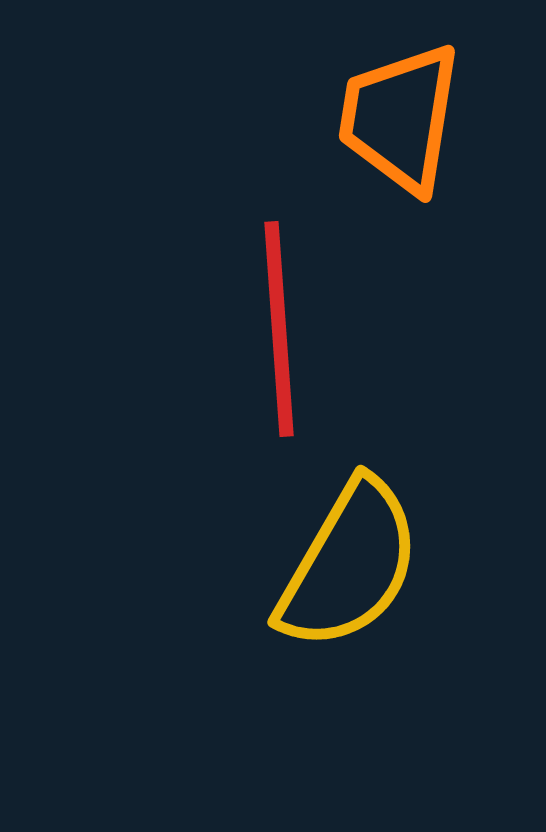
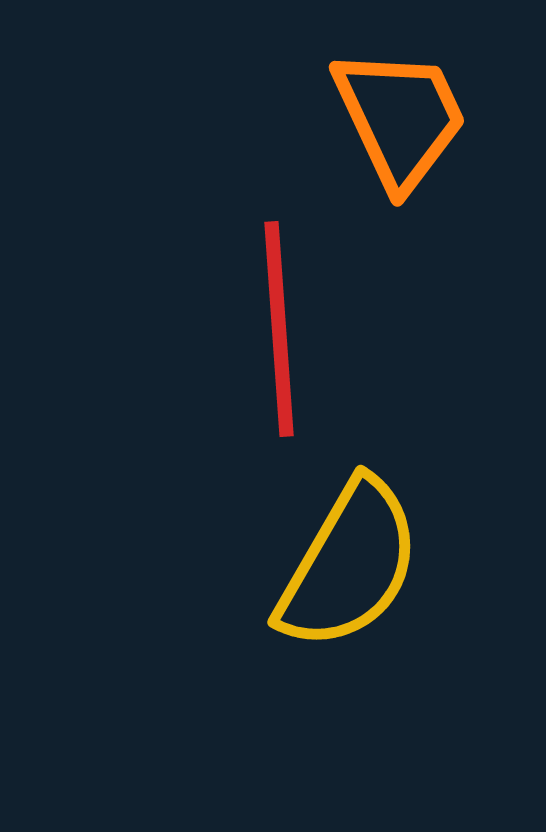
orange trapezoid: rotated 146 degrees clockwise
